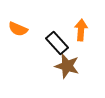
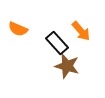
orange arrow: moved 1 px down; rotated 135 degrees clockwise
